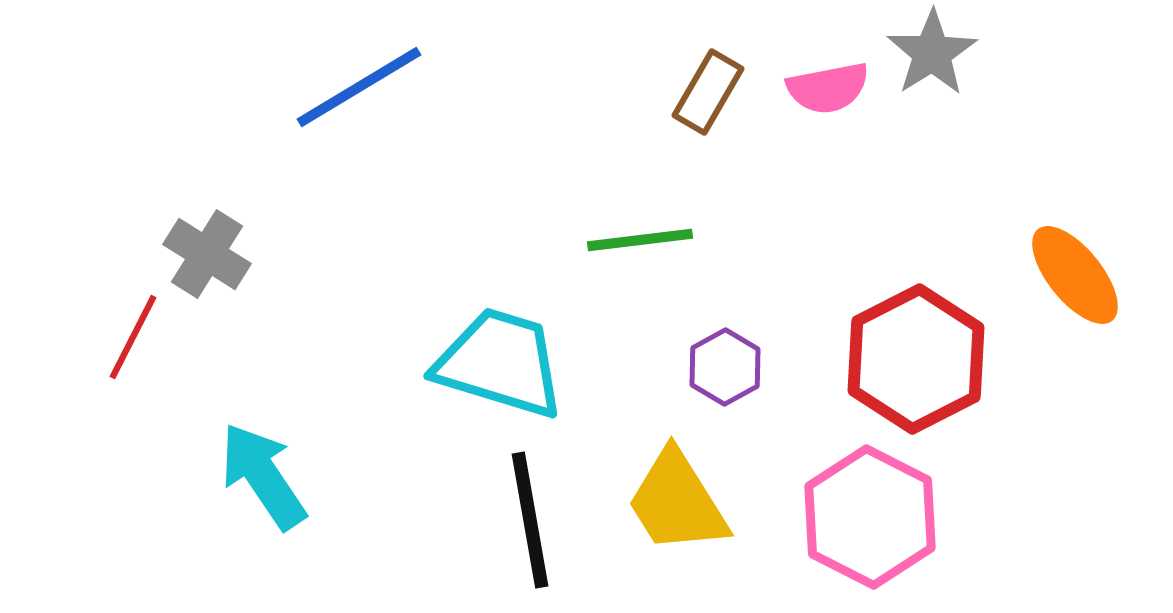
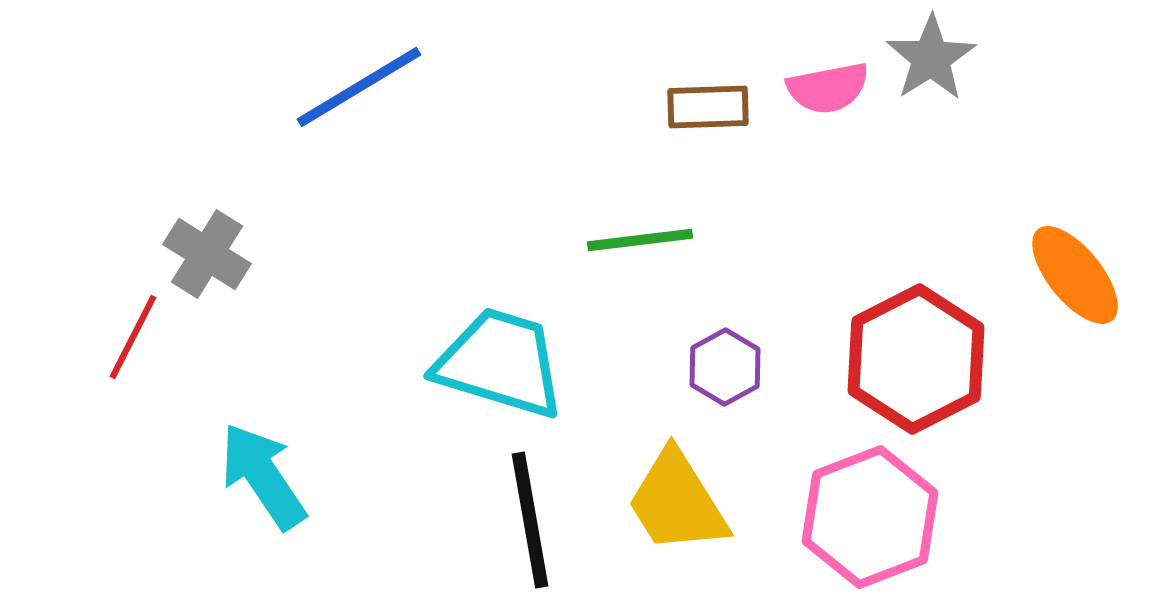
gray star: moved 1 px left, 5 px down
brown rectangle: moved 15 px down; rotated 58 degrees clockwise
pink hexagon: rotated 12 degrees clockwise
